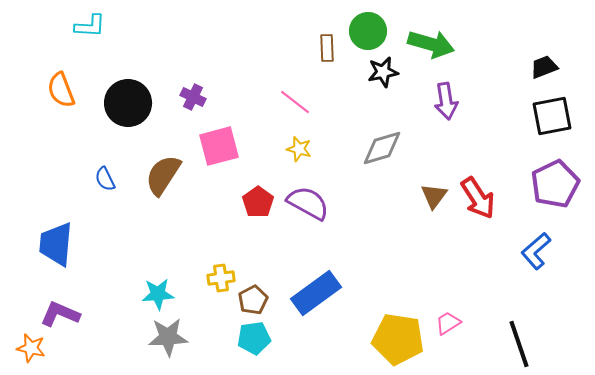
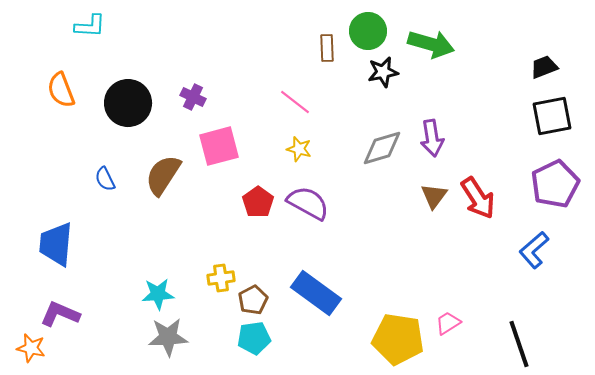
purple arrow: moved 14 px left, 37 px down
blue L-shape: moved 2 px left, 1 px up
blue rectangle: rotated 72 degrees clockwise
